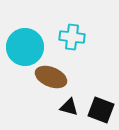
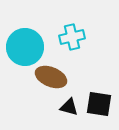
cyan cross: rotated 20 degrees counterclockwise
black square: moved 2 px left, 6 px up; rotated 12 degrees counterclockwise
